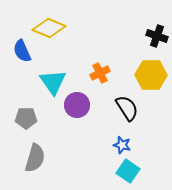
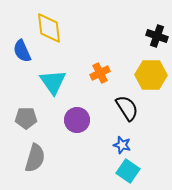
yellow diamond: rotated 60 degrees clockwise
purple circle: moved 15 px down
